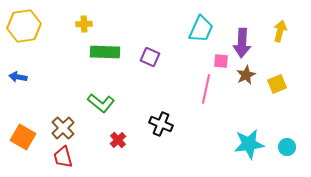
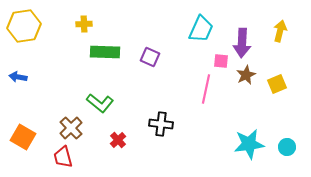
green L-shape: moved 1 px left
black cross: rotated 15 degrees counterclockwise
brown cross: moved 8 px right
